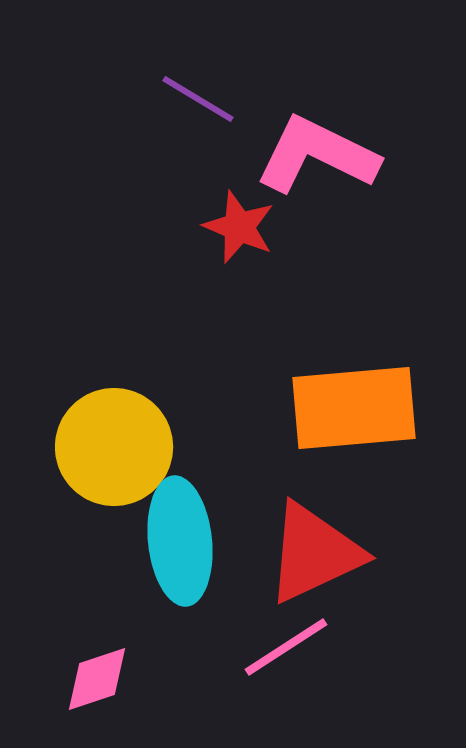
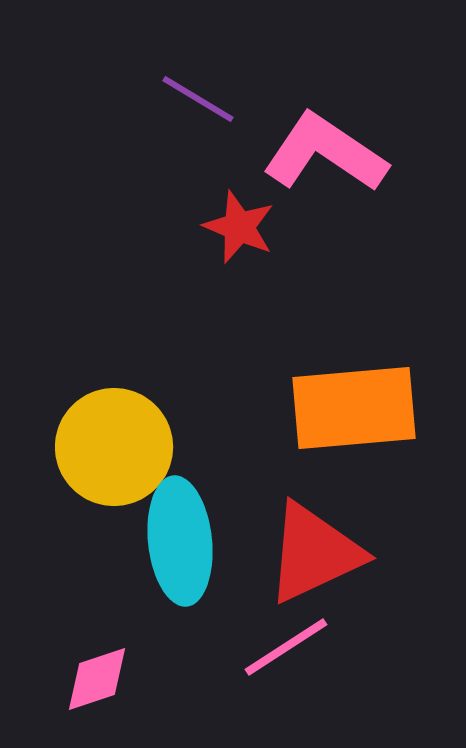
pink L-shape: moved 8 px right, 2 px up; rotated 8 degrees clockwise
